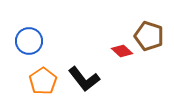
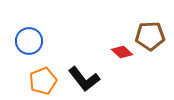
brown pentagon: moved 1 px right; rotated 20 degrees counterclockwise
red diamond: moved 1 px down
orange pentagon: rotated 12 degrees clockwise
